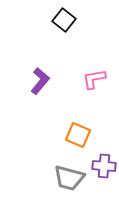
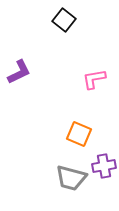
purple L-shape: moved 21 px left, 9 px up; rotated 24 degrees clockwise
orange square: moved 1 px right, 1 px up
purple cross: rotated 15 degrees counterclockwise
gray trapezoid: moved 2 px right
